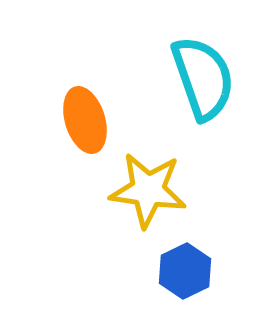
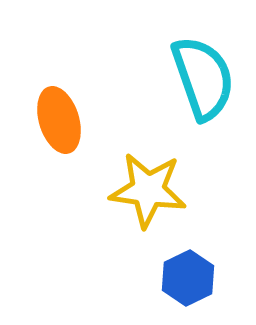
orange ellipse: moved 26 px left
blue hexagon: moved 3 px right, 7 px down
